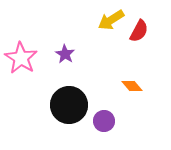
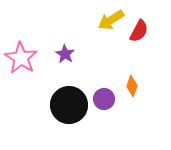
orange diamond: rotated 60 degrees clockwise
purple circle: moved 22 px up
